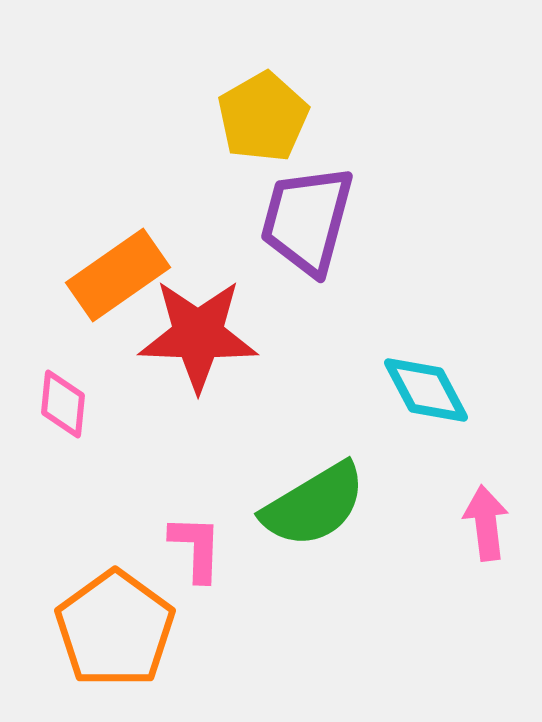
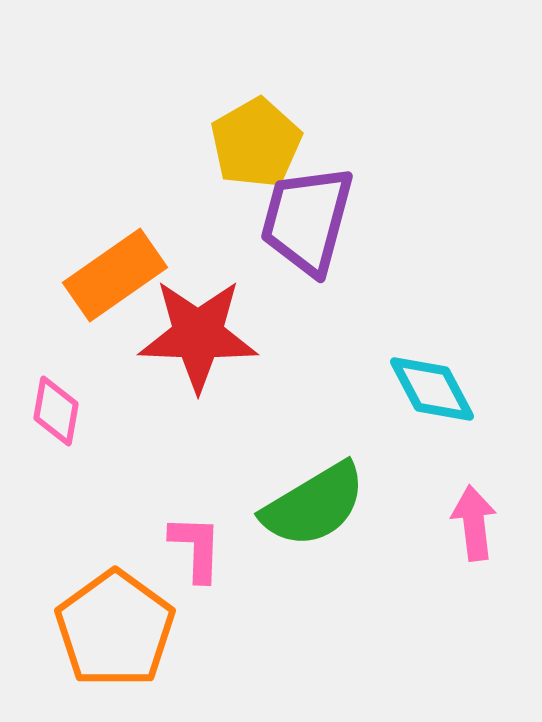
yellow pentagon: moved 7 px left, 26 px down
orange rectangle: moved 3 px left
cyan diamond: moved 6 px right, 1 px up
pink diamond: moved 7 px left, 7 px down; rotated 4 degrees clockwise
pink arrow: moved 12 px left
